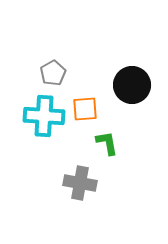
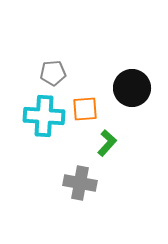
gray pentagon: rotated 25 degrees clockwise
black circle: moved 3 px down
green L-shape: rotated 52 degrees clockwise
